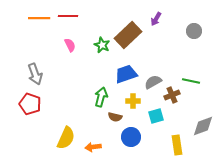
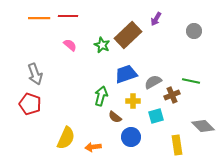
pink semicircle: rotated 24 degrees counterclockwise
green arrow: moved 1 px up
brown semicircle: rotated 24 degrees clockwise
gray diamond: rotated 65 degrees clockwise
